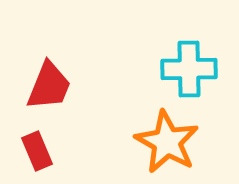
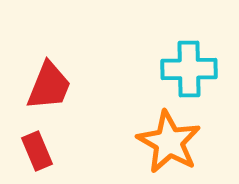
orange star: moved 2 px right
